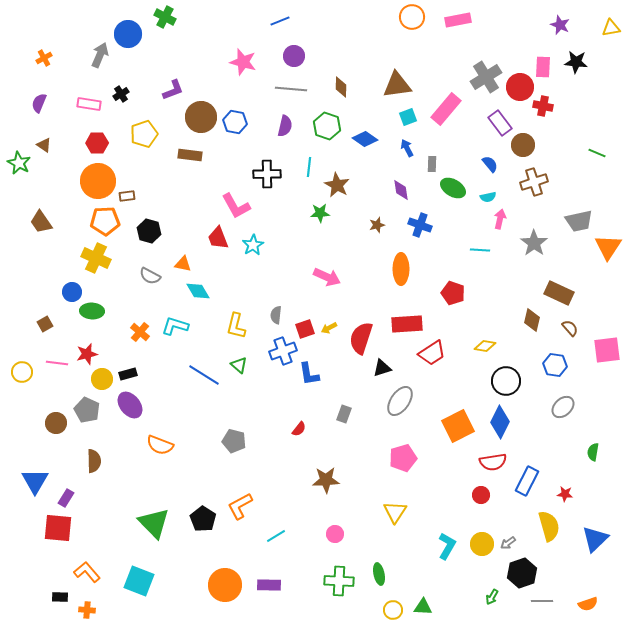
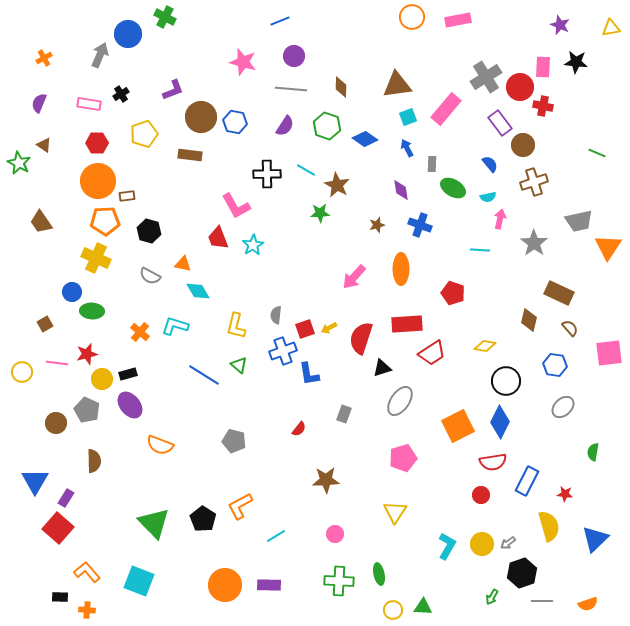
purple semicircle at (285, 126): rotated 20 degrees clockwise
cyan line at (309, 167): moved 3 px left, 3 px down; rotated 66 degrees counterclockwise
pink arrow at (327, 277): moved 27 px right; rotated 108 degrees clockwise
brown diamond at (532, 320): moved 3 px left
pink square at (607, 350): moved 2 px right, 3 px down
red square at (58, 528): rotated 36 degrees clockwise
